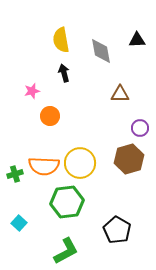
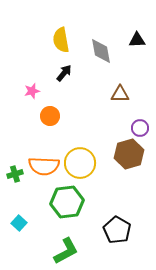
black arrow: rotated 54 degrees clockwise
brown hexagon: moved 5 px up
